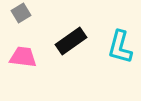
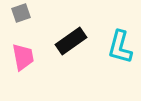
gray square: rotated 12 degrees clockwise
pink trapezoid: rotated 72 degrees clockwise
